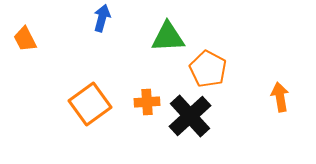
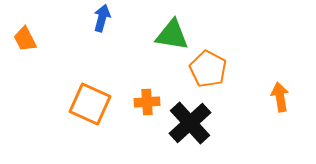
green triangle: moved 4 px right, 2 px up; rotated 12 degrees clockwise
orange square: rotated 30 degrees counterclockwise
black cross: moved 7 px down
